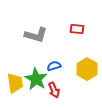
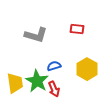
green star: moved 1 px right, 2 px down
red arrow: moved 1 px up
